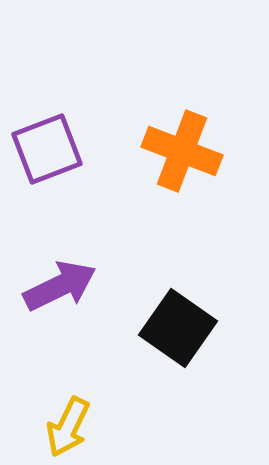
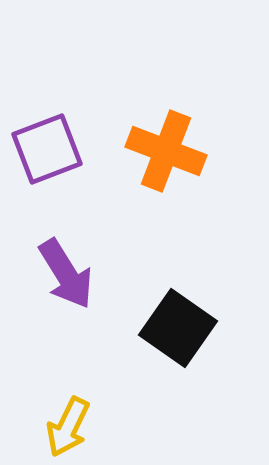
orange cross: moved 16 px left
purple arrow: moved 6 px right, 12 px up; rotated 84 degrees clockwise
